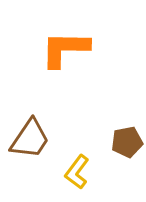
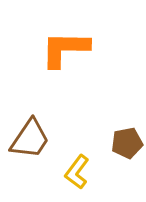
brown pentagon: moved 1 px down
